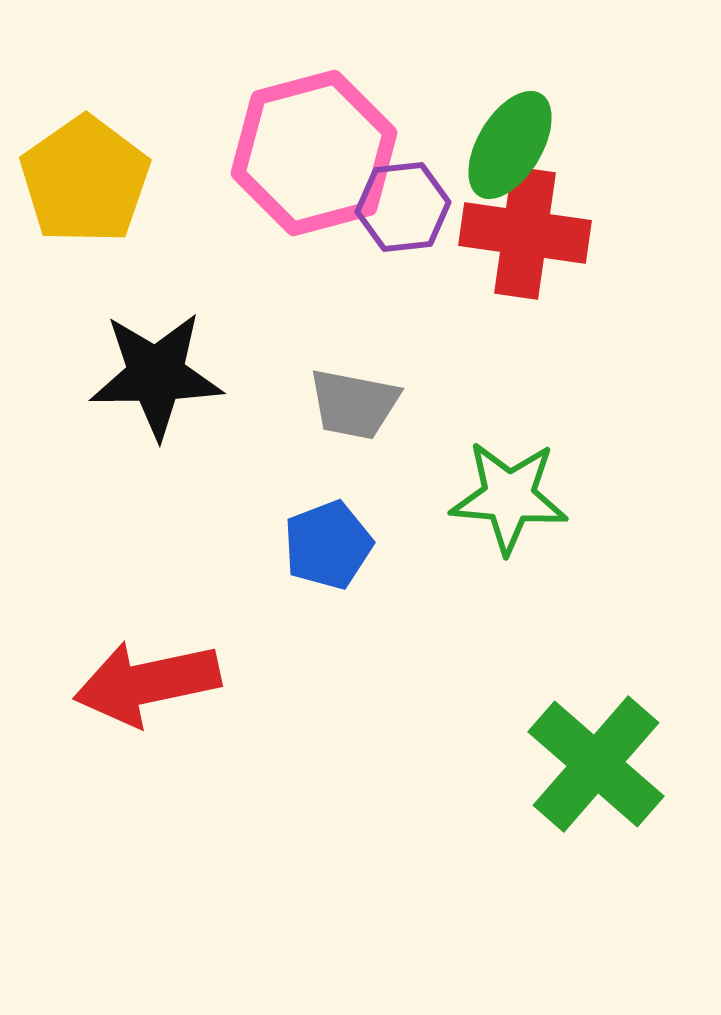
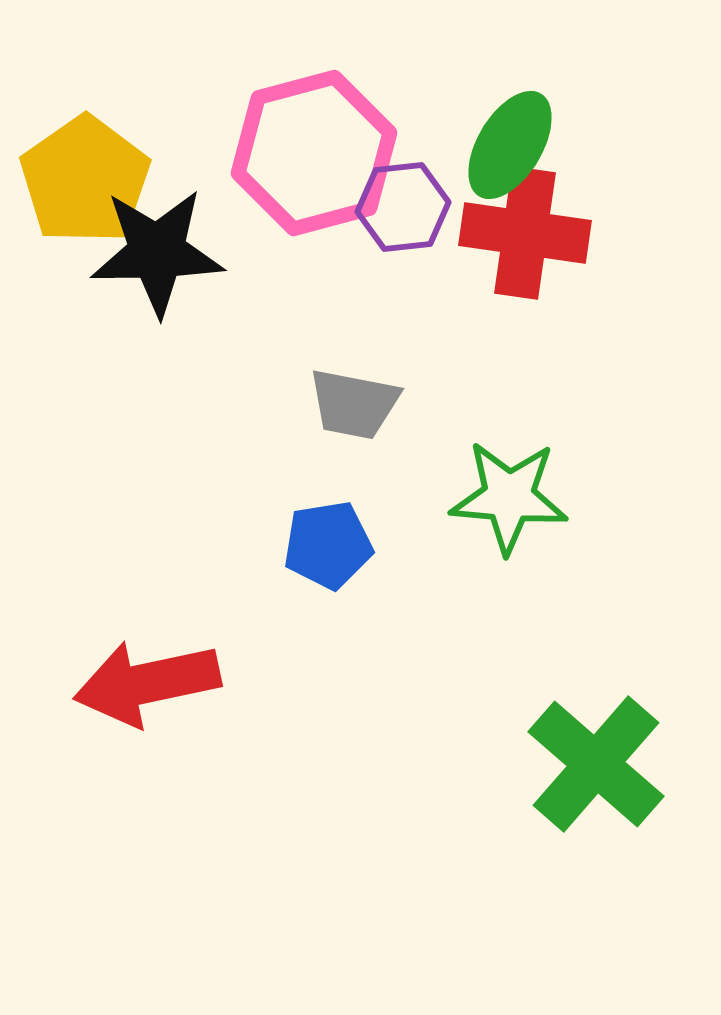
black star: moved 1 px right, 123 px up
blue pentagon: rotated 12 degrees clockwise
